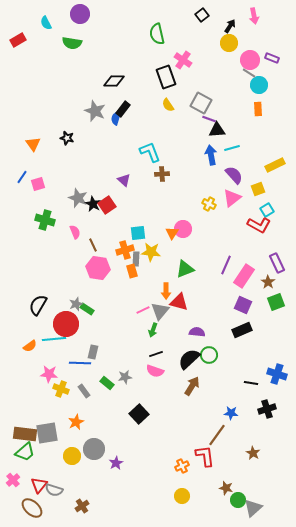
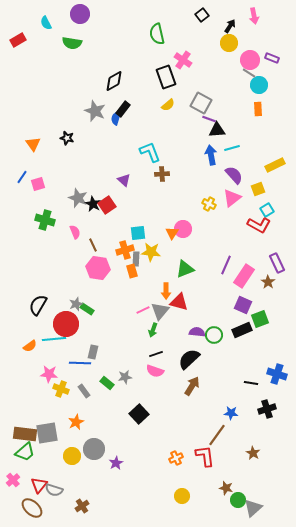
black diamond at (114, 81): rotated 30 degrees counterclockwise
yellow semicircle at (168, 105): rotated 96 degrees counterclockwise
green square at (276, 302): moved 16 px left, 17 px down
green circle at (209, 355): moved 5 px right, 20 px up
orange cross at (182, 466): moved 6 px left, 8 px up
